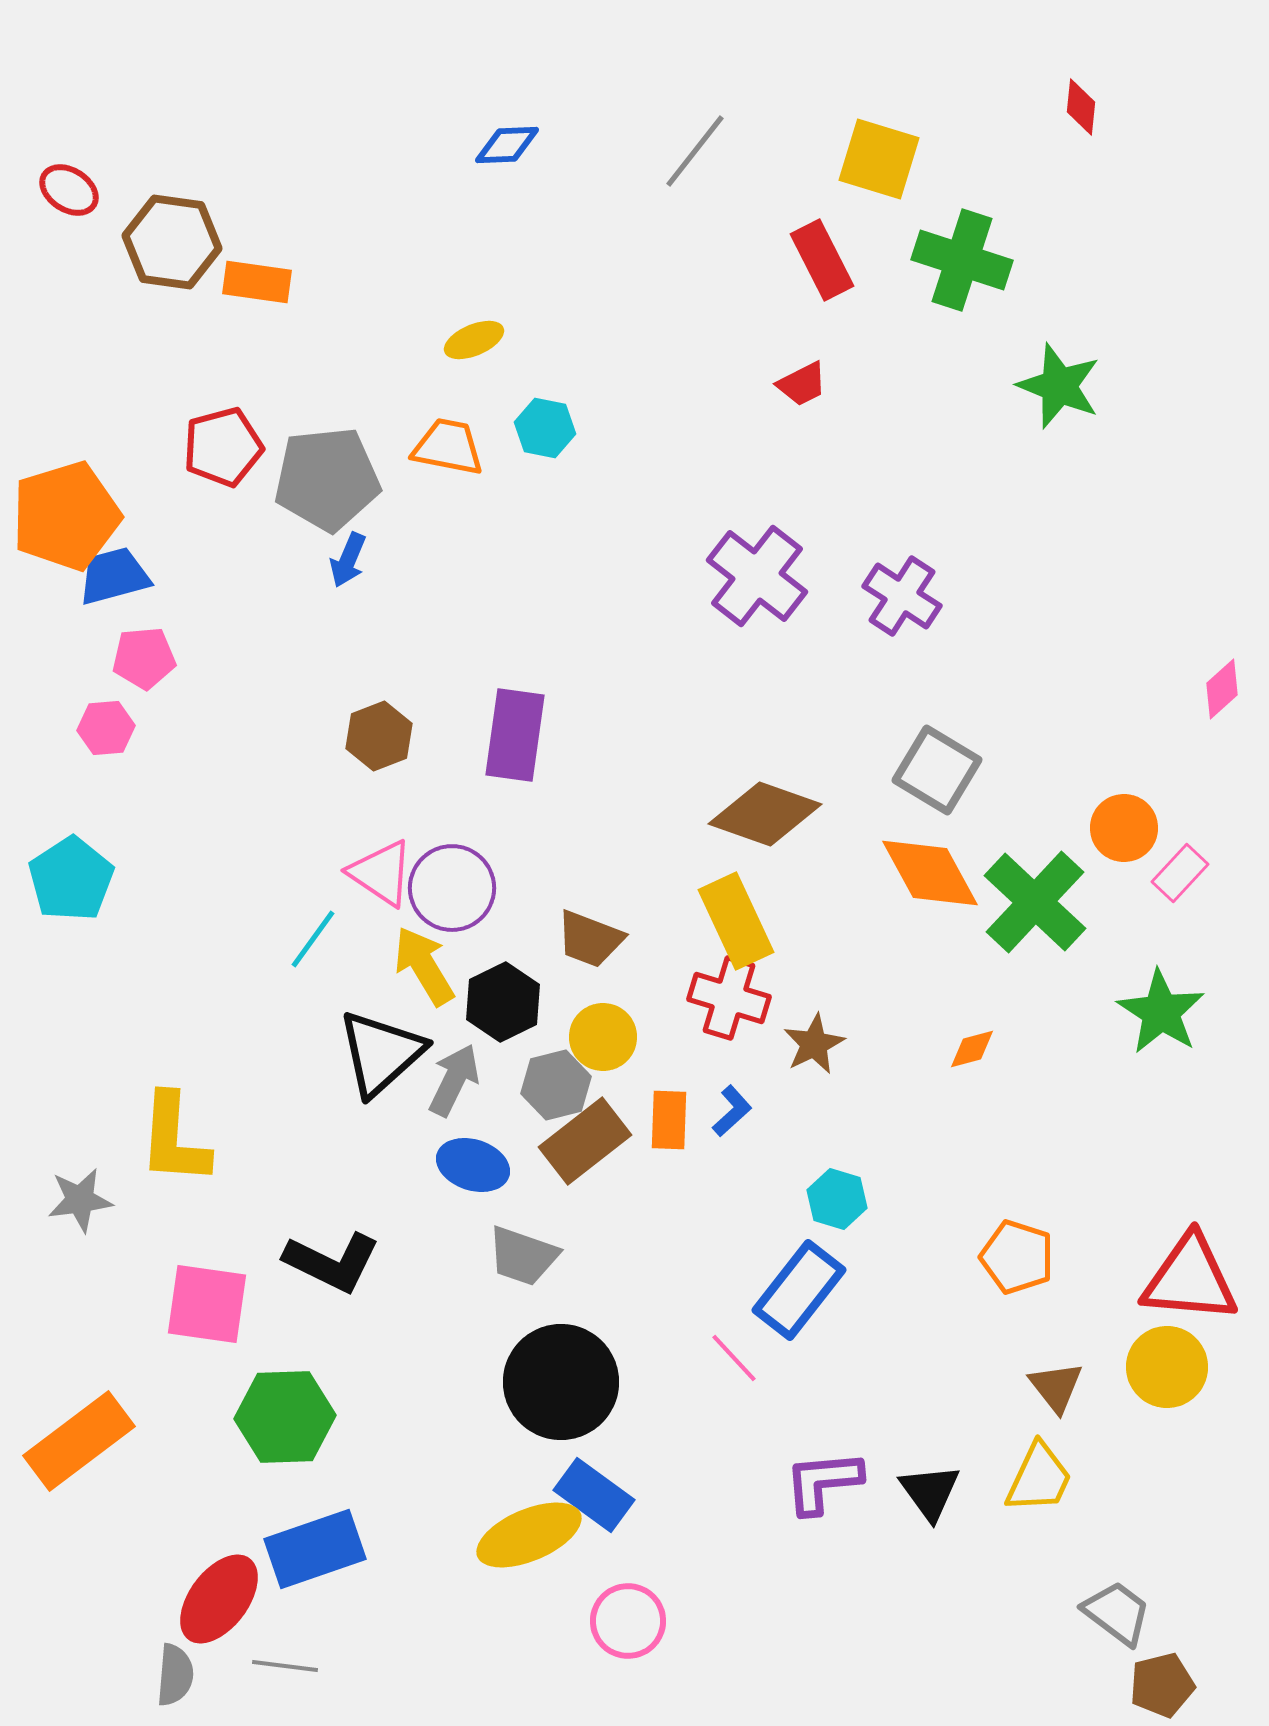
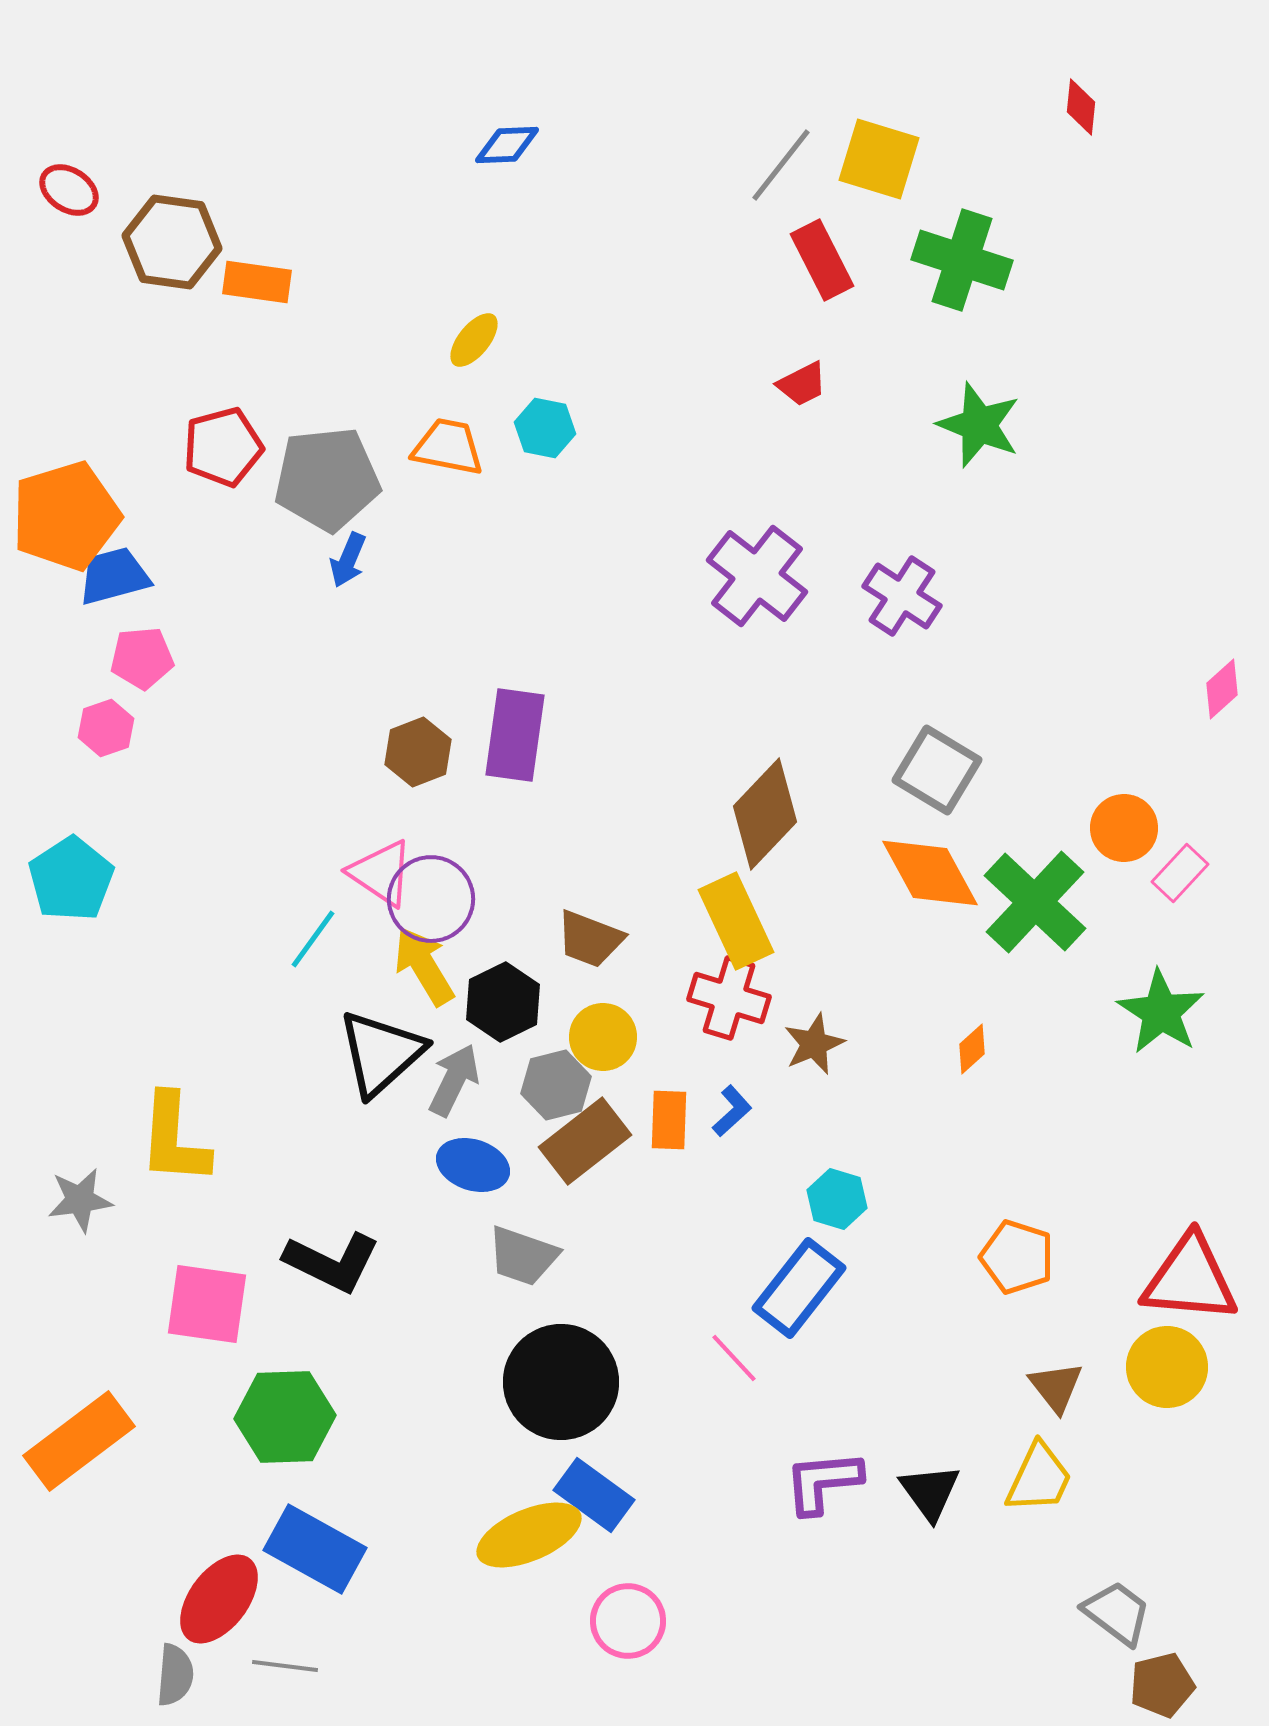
gray line at (695, 151): moved 86 px right, 14 px down
yellow ellipse at (474, 340): rotated 28 degrees counterclockwise
green star at (1059, 386): moved 80 px left, 39 px down
pink pentagon at (144, 658): moved 2 px left
pink hexagon at (106, 728): rotated 14 degrees counterclockwise
brown hexagon at (379, 736): moved 39 px right, 16 px down
brown diamond at (765, 814): rotated 66 degrees counterclockwise
purple circle at (452, 888): moved 21 px left, 11 px down
brown star at (814, 1044): rotated 4 degrees clockwise
orange diamond at (972, 1049): rotated 27 degrees counterclockwise
blue rectangle at (799, 1290): moved 2 px up
blue rectangle at (315, 1549): rotated 48 degrees clockwise
